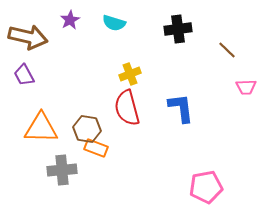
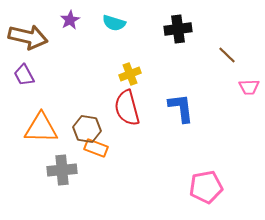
brown line: moved 5 px down
pink trapezoid: moved 3 px right
